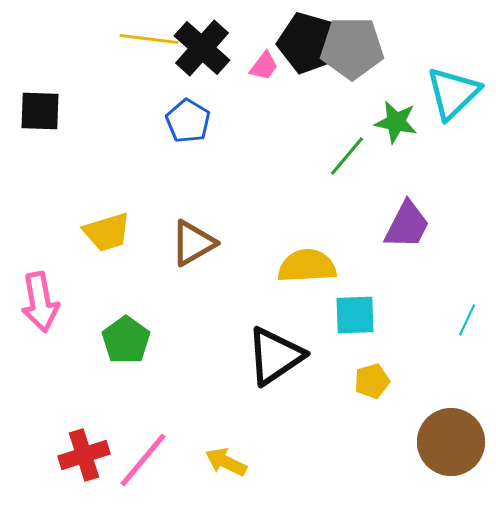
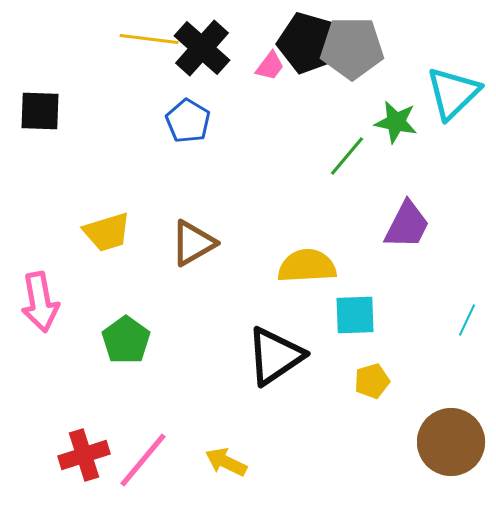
pink trapezoid: moved 6 px right
